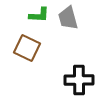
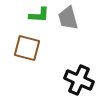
brown square: rotated 12 degrees counterclockwise
black cross: rotated 24 degrees clockwise
